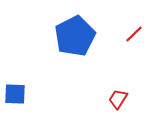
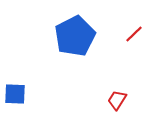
red trapezoid: moved 1 px left, 1 px down
